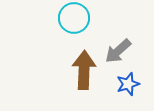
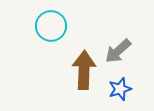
cyan circle: moved 23 px left, 8 px down
blue star: moved 8 px left, 5 px down
